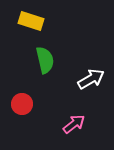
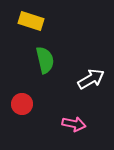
pink arrow: rotated 50 degrees clockwise
